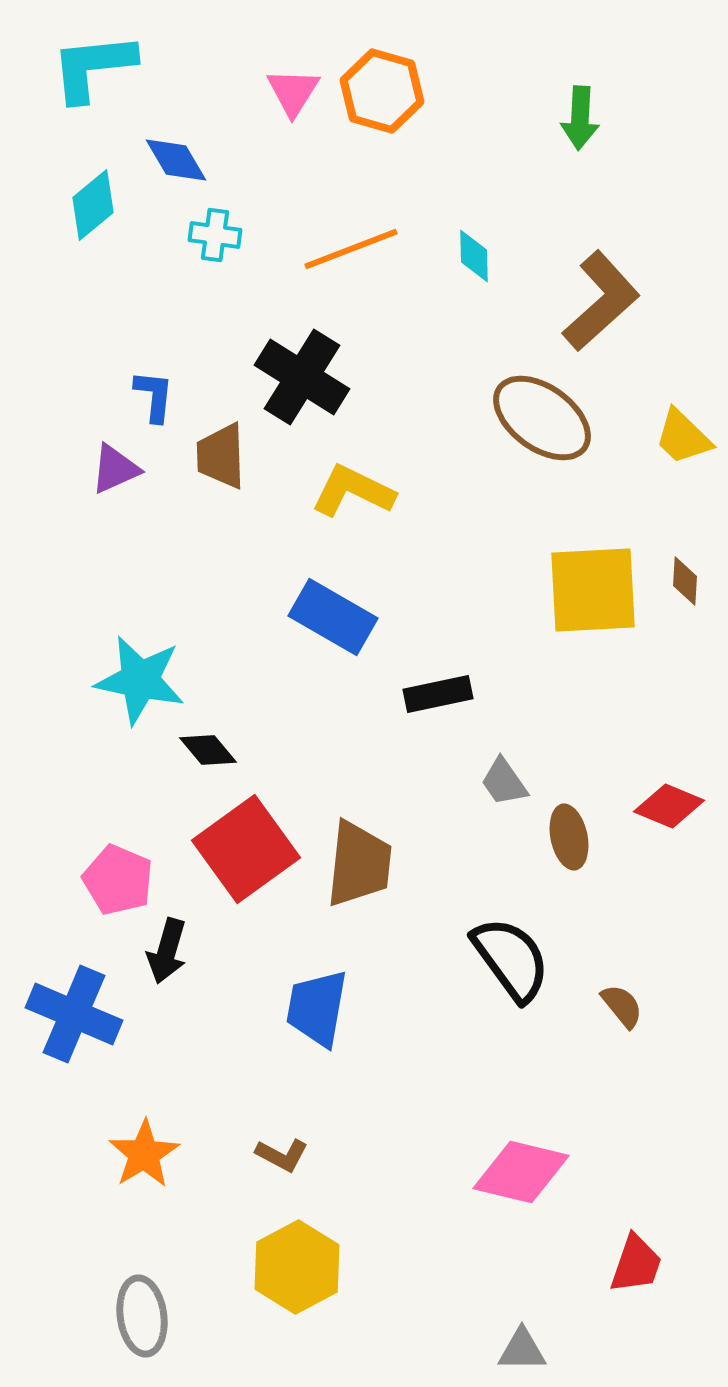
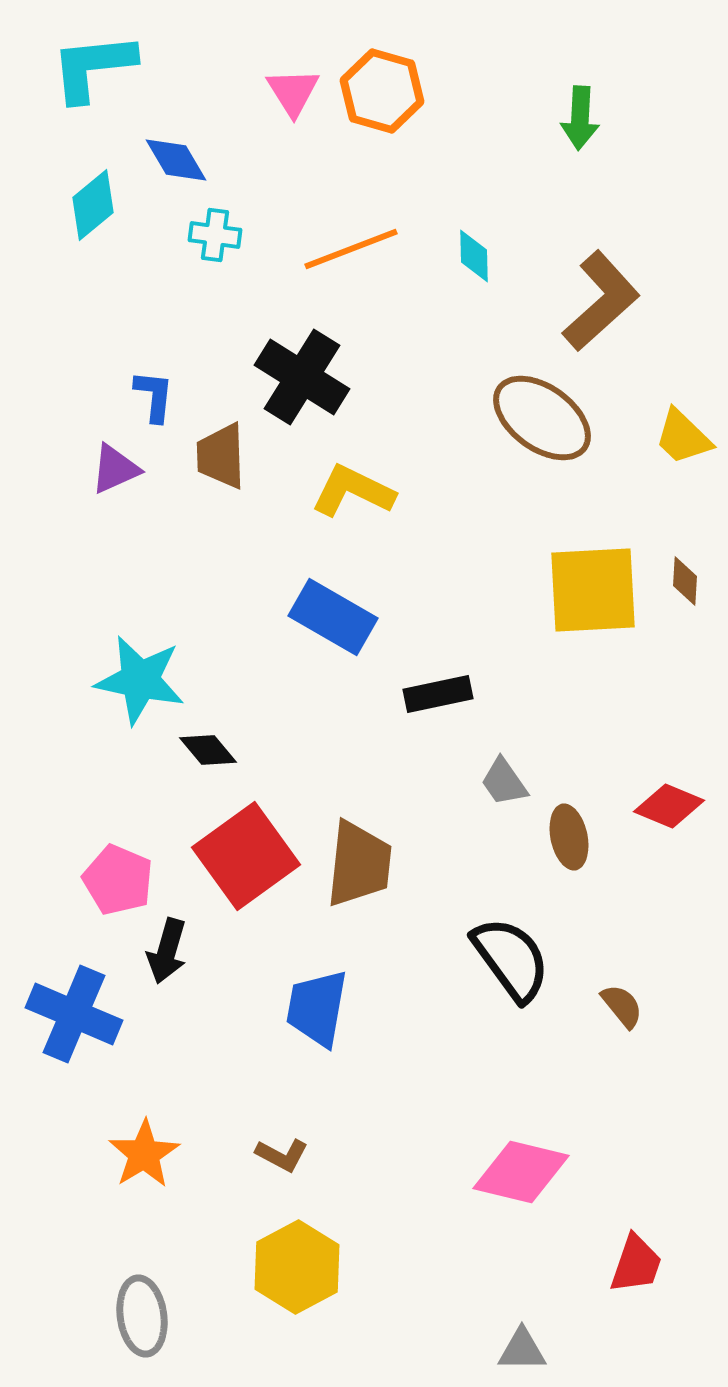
pink triangle at (293, 92): rotated 4 degrees counterclockwise
red square at (246, 849): moved 7 px down
